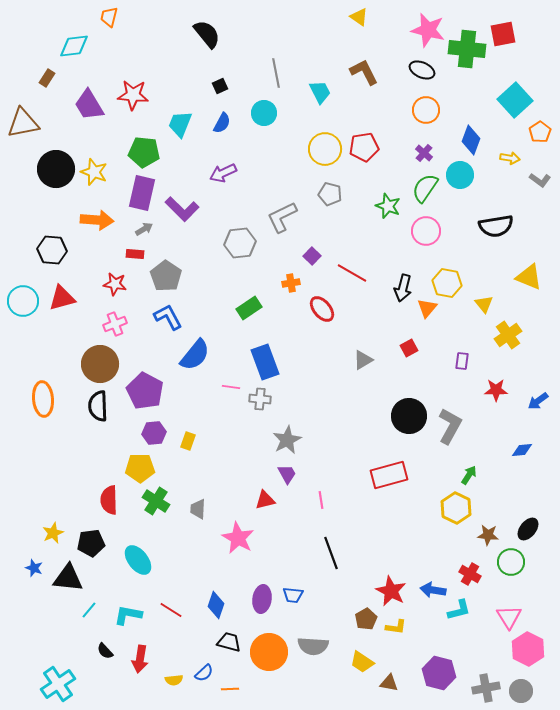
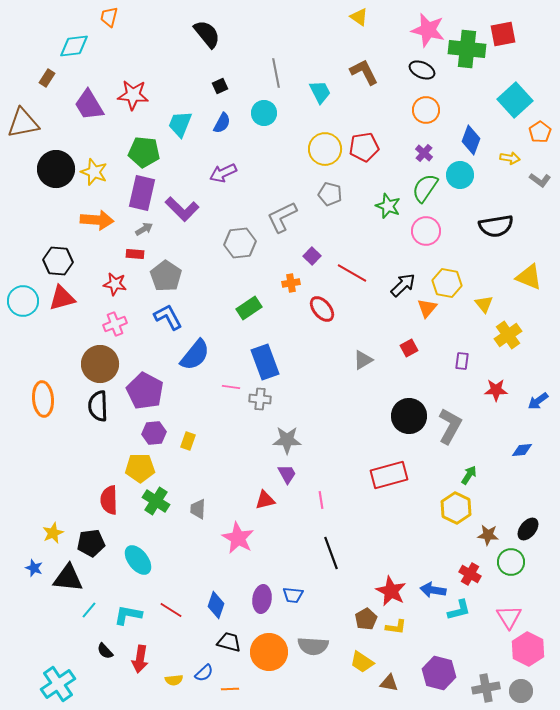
black hexagon at (52, 250): moved 6 px right, 11 px down
black arrow at (403, 288): moved 3 px up; rotated 148 degrees counterclockwise
gray star at (287, 440): rotated 28 degrees clockwise
